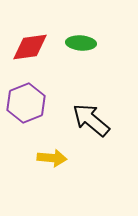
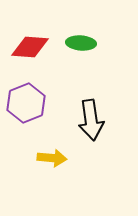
red diamond: rotated 12 degrees clockwise
black arrow: rotated 138 degrees counterclockwise
